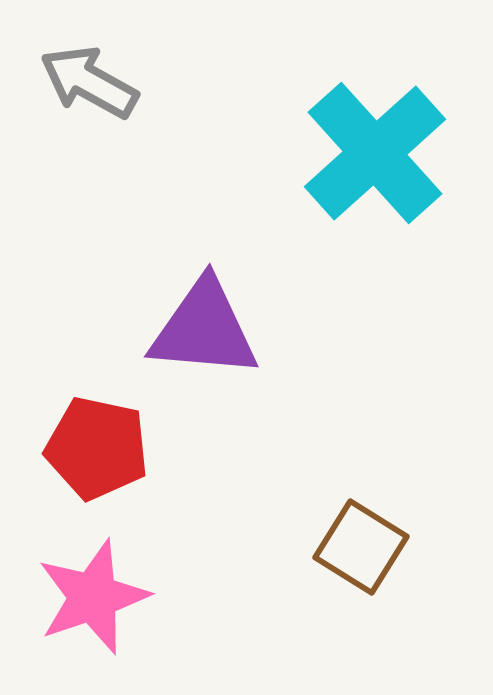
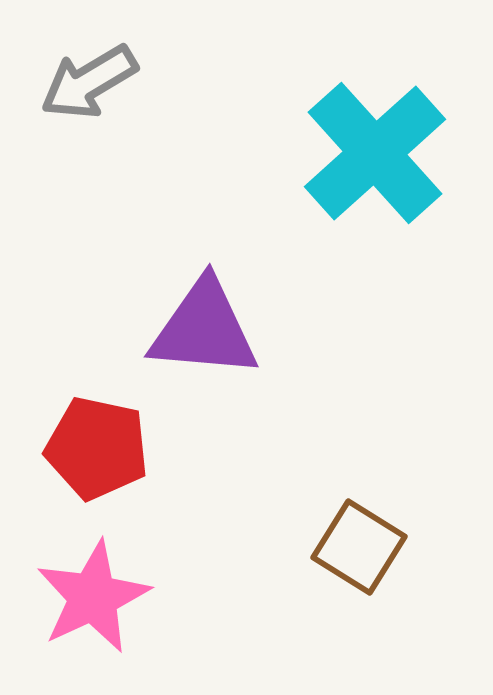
gray arrow: rotated 60 degrees counterclockwise
brown square: moved 2 px left
pink star: rotated 6 degrees counterclockwise
